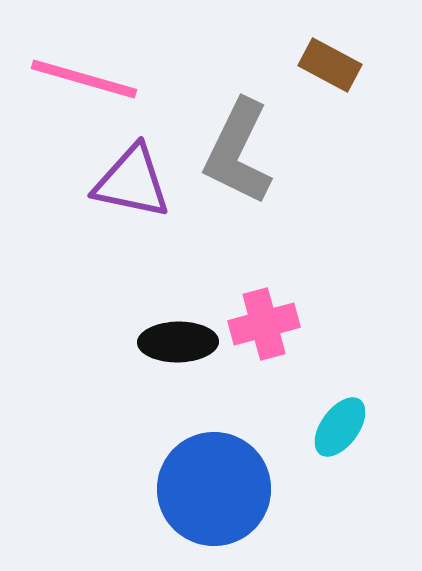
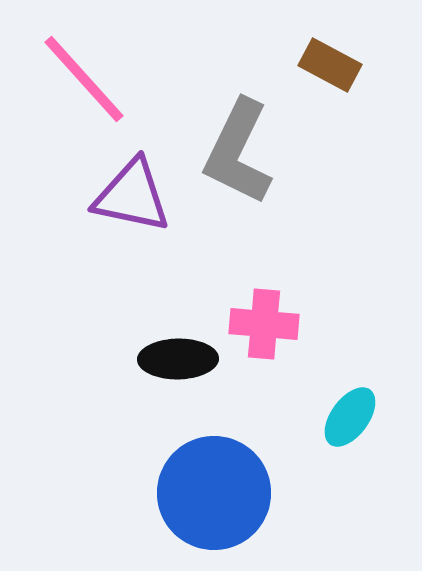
pink line: rotated 32 degrees clockwise
purple triangle: moved 14 px down
pink cross: rotated 20 degrees clockwise
black ellipse: moved 17 px down
cyan ellipse: moved 10 px right, 10 px up
blue circle: moved 4 px down
